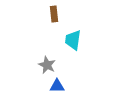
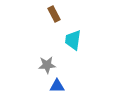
brown rectangle: rotated 21 degrees counterclockwise
gray star: rotated 30 degrees counterclockwise
